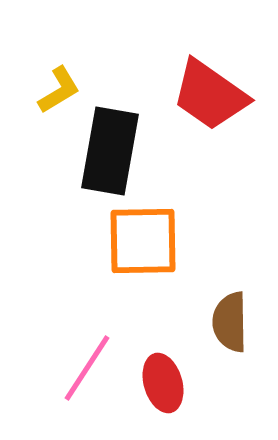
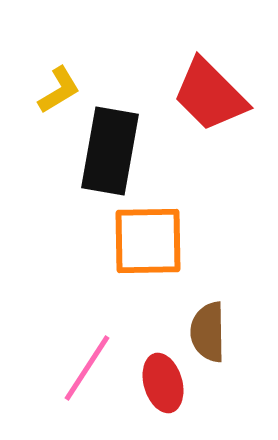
red trapezoid: rotated 10 degrees clockwise
orange square: moved 5 px right
brown semicircle: moved 22 px left, 10 px down
